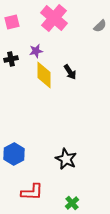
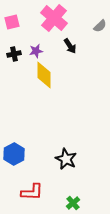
black cross: moved 3 px right, 5 px up
black arrow: moved 26 px up
green cross: moved 1 px right
